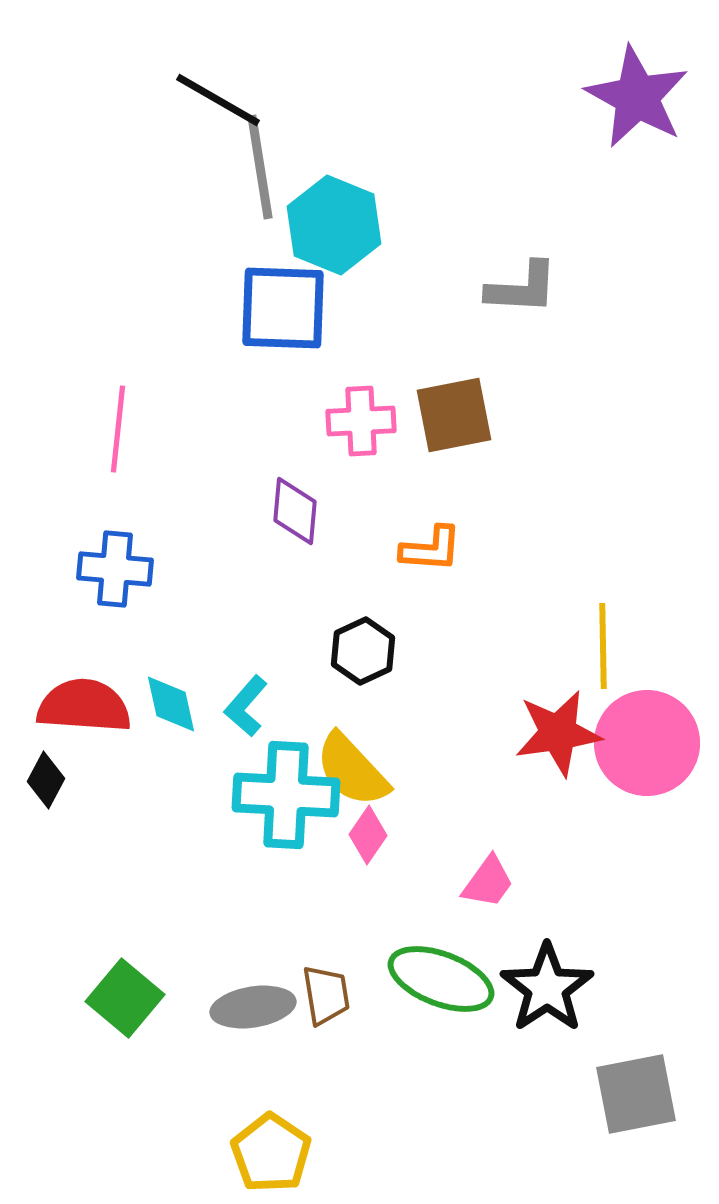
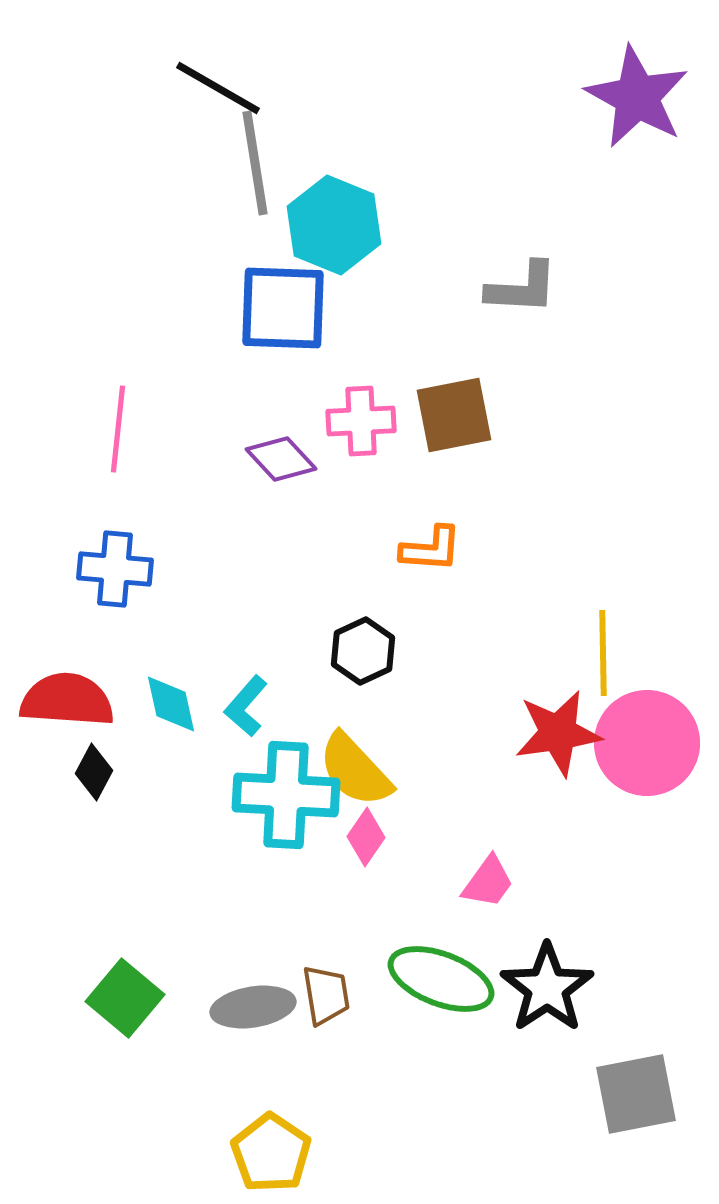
black line: moved 12 px up
gray line: moved 5 px left, 4 px up
purple diamond: moved 14 px left, 52 px up; rotated 48 degrees counterclockwise
yellow line: moved 7 px down
red semicircle: moved 17 px left, 6 px up
yellow semicircle: moved 3 px right
black diamond: moved 48 px right, 8 px up
pink diamond: moved 2 px left, 2 px down
